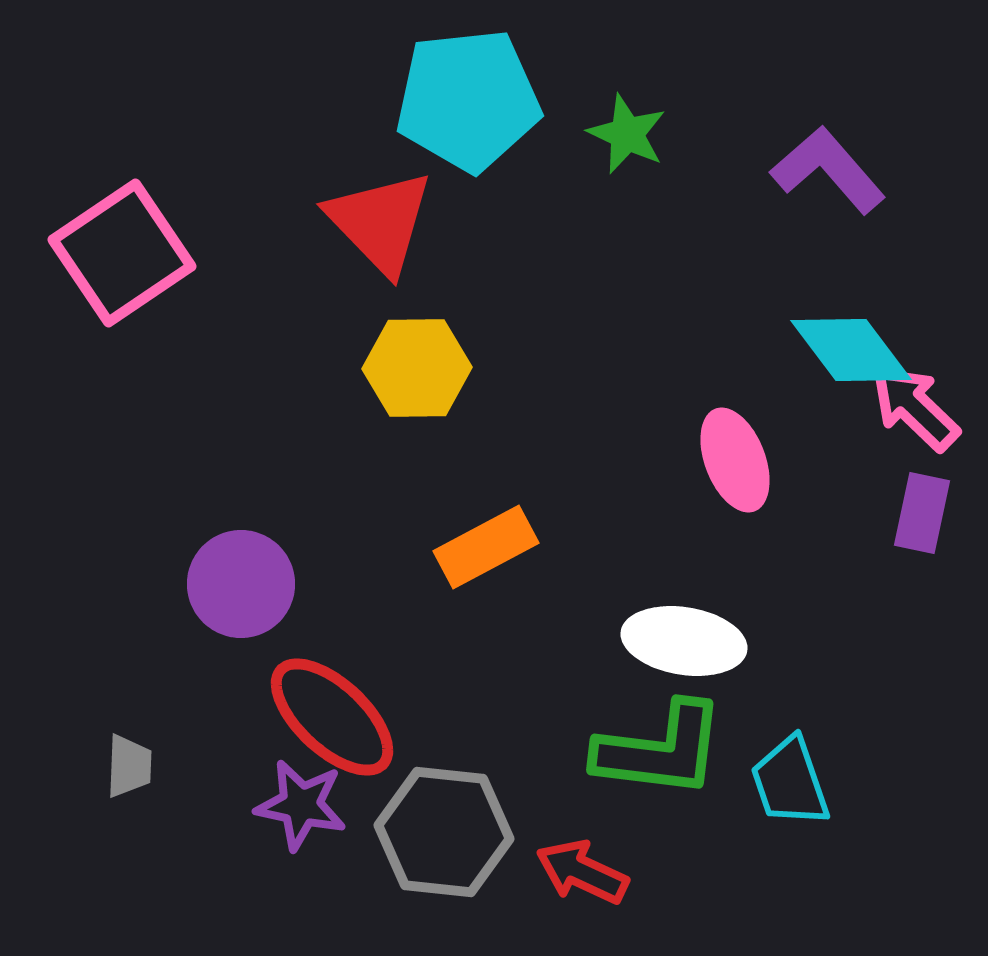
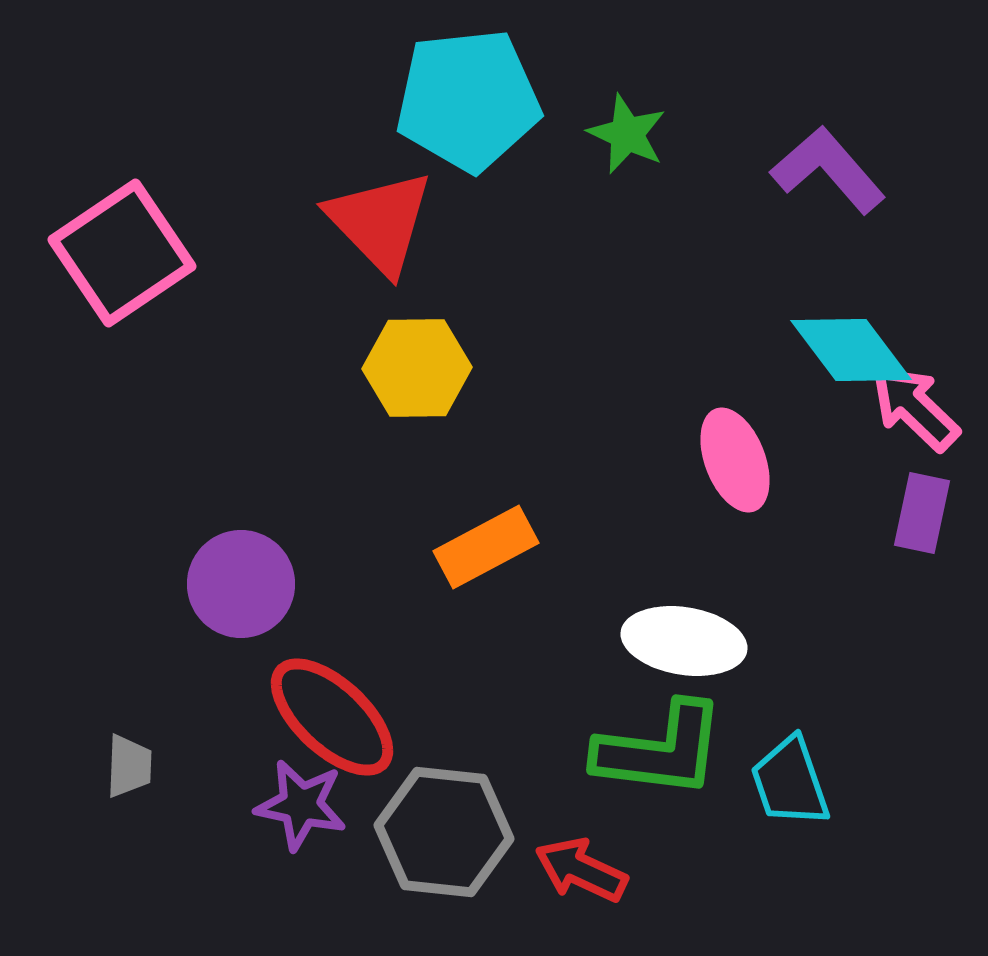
red arrow: moved 1 px left, 2 px up
